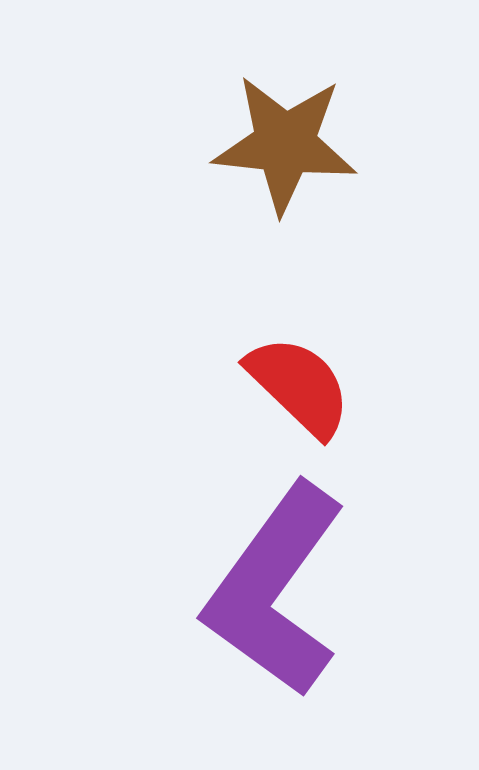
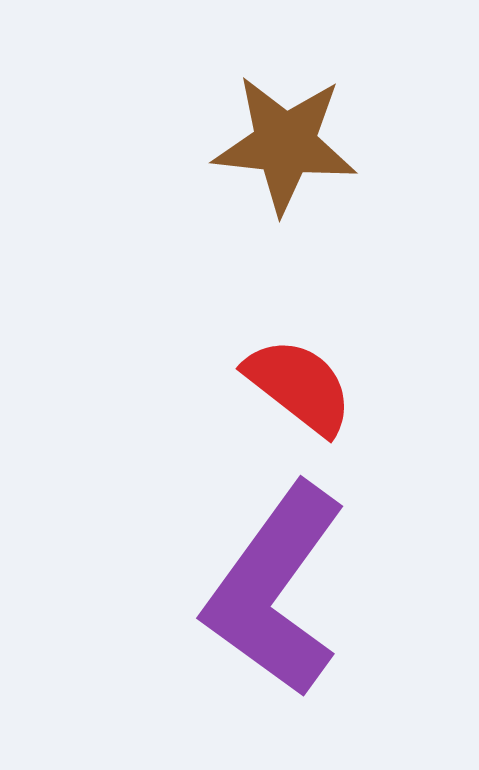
red semicircle: rotated 6 degrees counterclockwise
